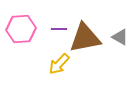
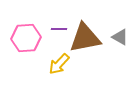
pink hexagon: moved 5 px right, 9 px down
